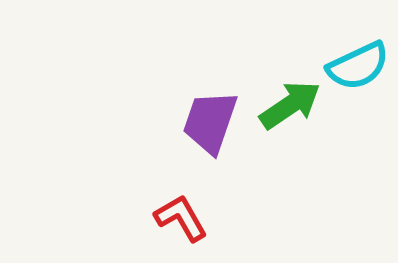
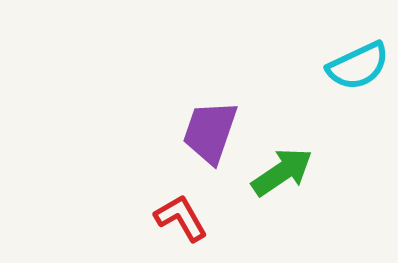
green arrow: moved 8 px left, 67 px down
purple trapezoid: moved 10 px down
